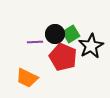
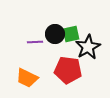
green square: rotated 18 degrees clockwise
black star: moved 3 px left, 1 px down
red pentagon: moved 5 px right, 13 px down; rotated 16 degrees counterclockwise
